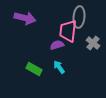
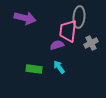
gray cross: moved 2 px left; rotated 24 degrees clockwise
green rectangle: rotated 21 degrees counterclockwise
